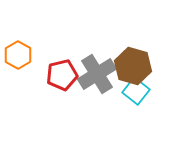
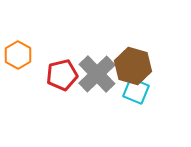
gray cross: rotated 12 degrees counterclockwise
cyan square: rotated 16 degrees counterclockwise
